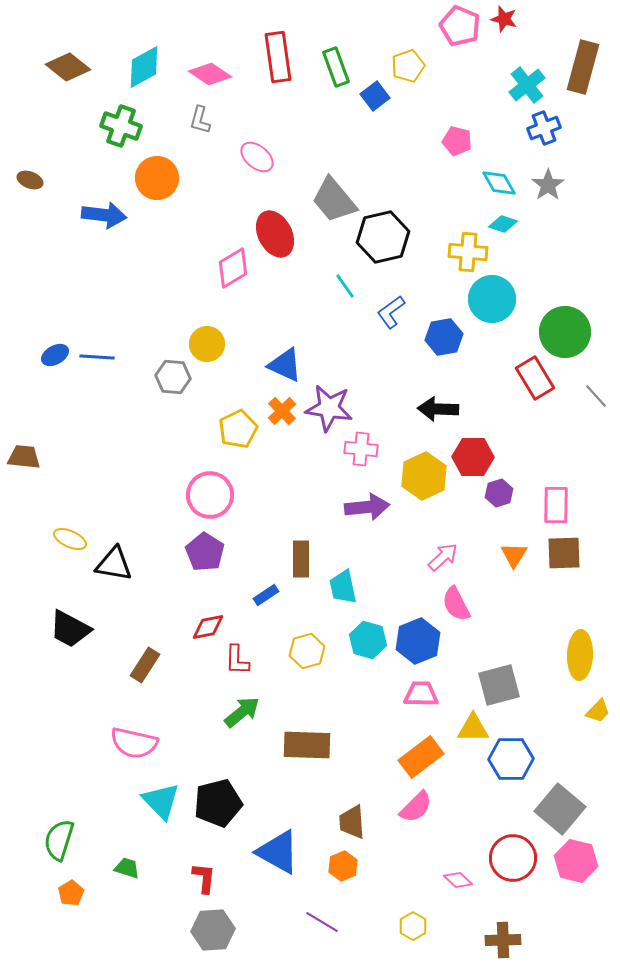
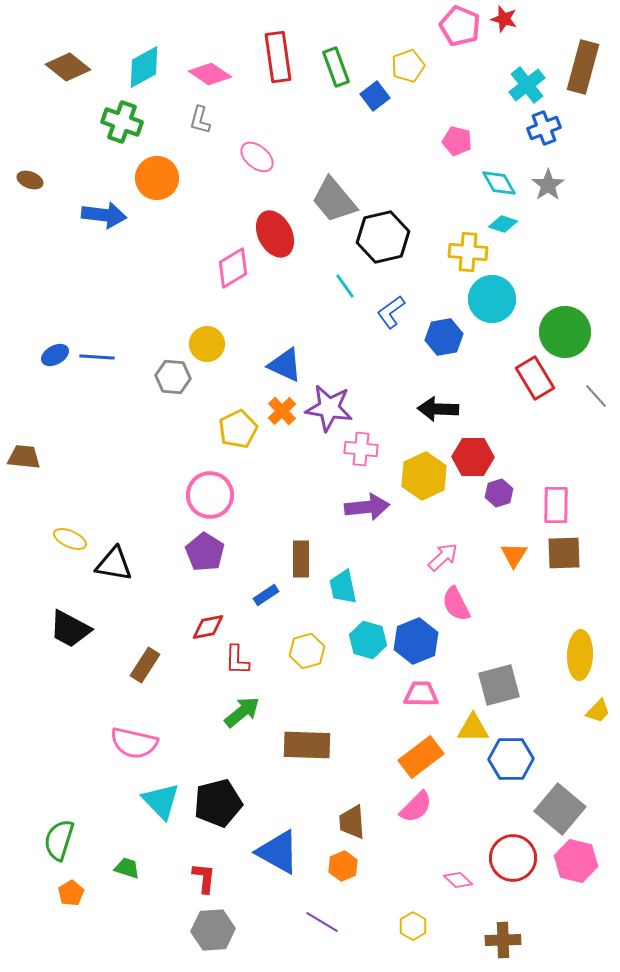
green cross at (121, 126): moved 1 px right, 4 px up
blue hexagon at (418, 641): moved 2 px left
